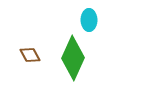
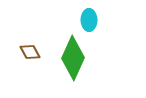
brown diamond: moved 3 px up
